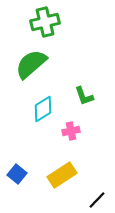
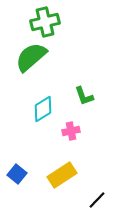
green semicircle: moved 7 px up
